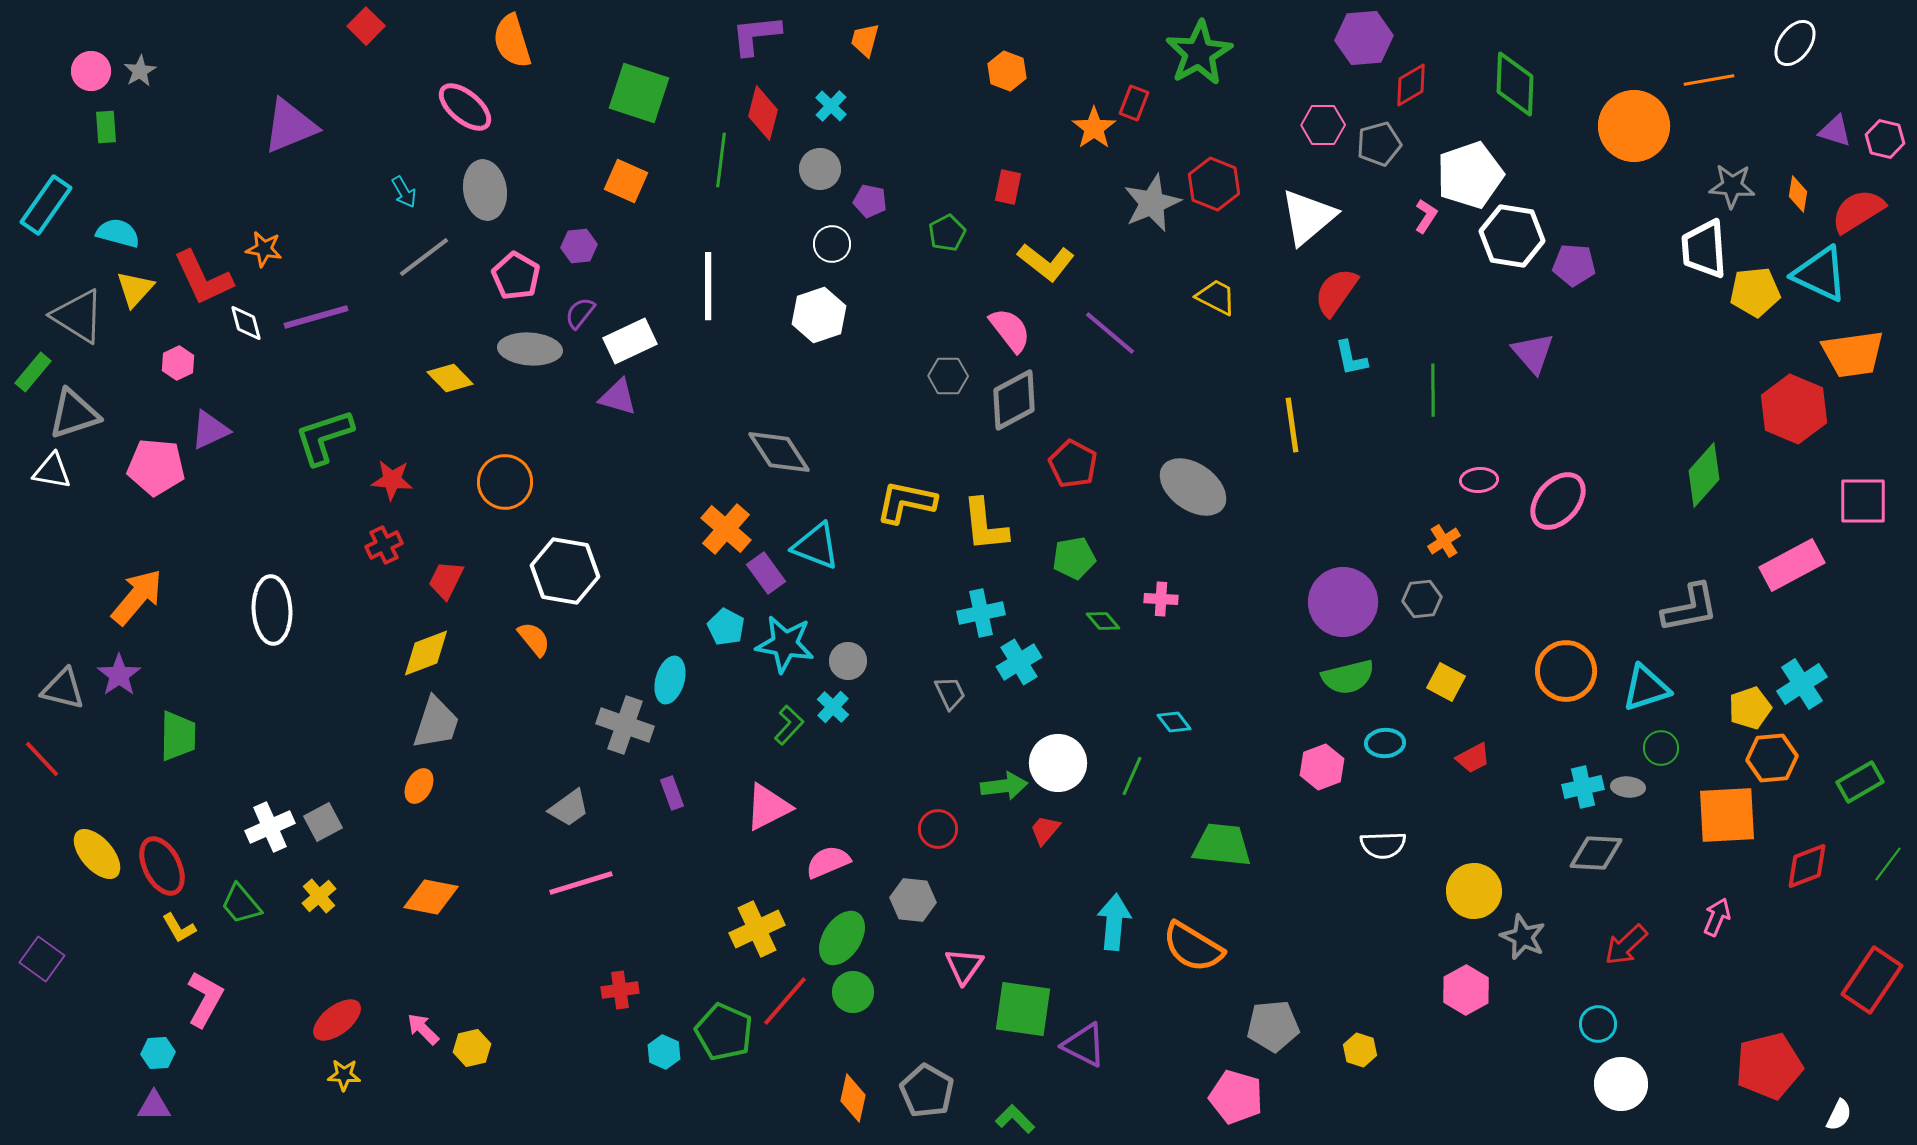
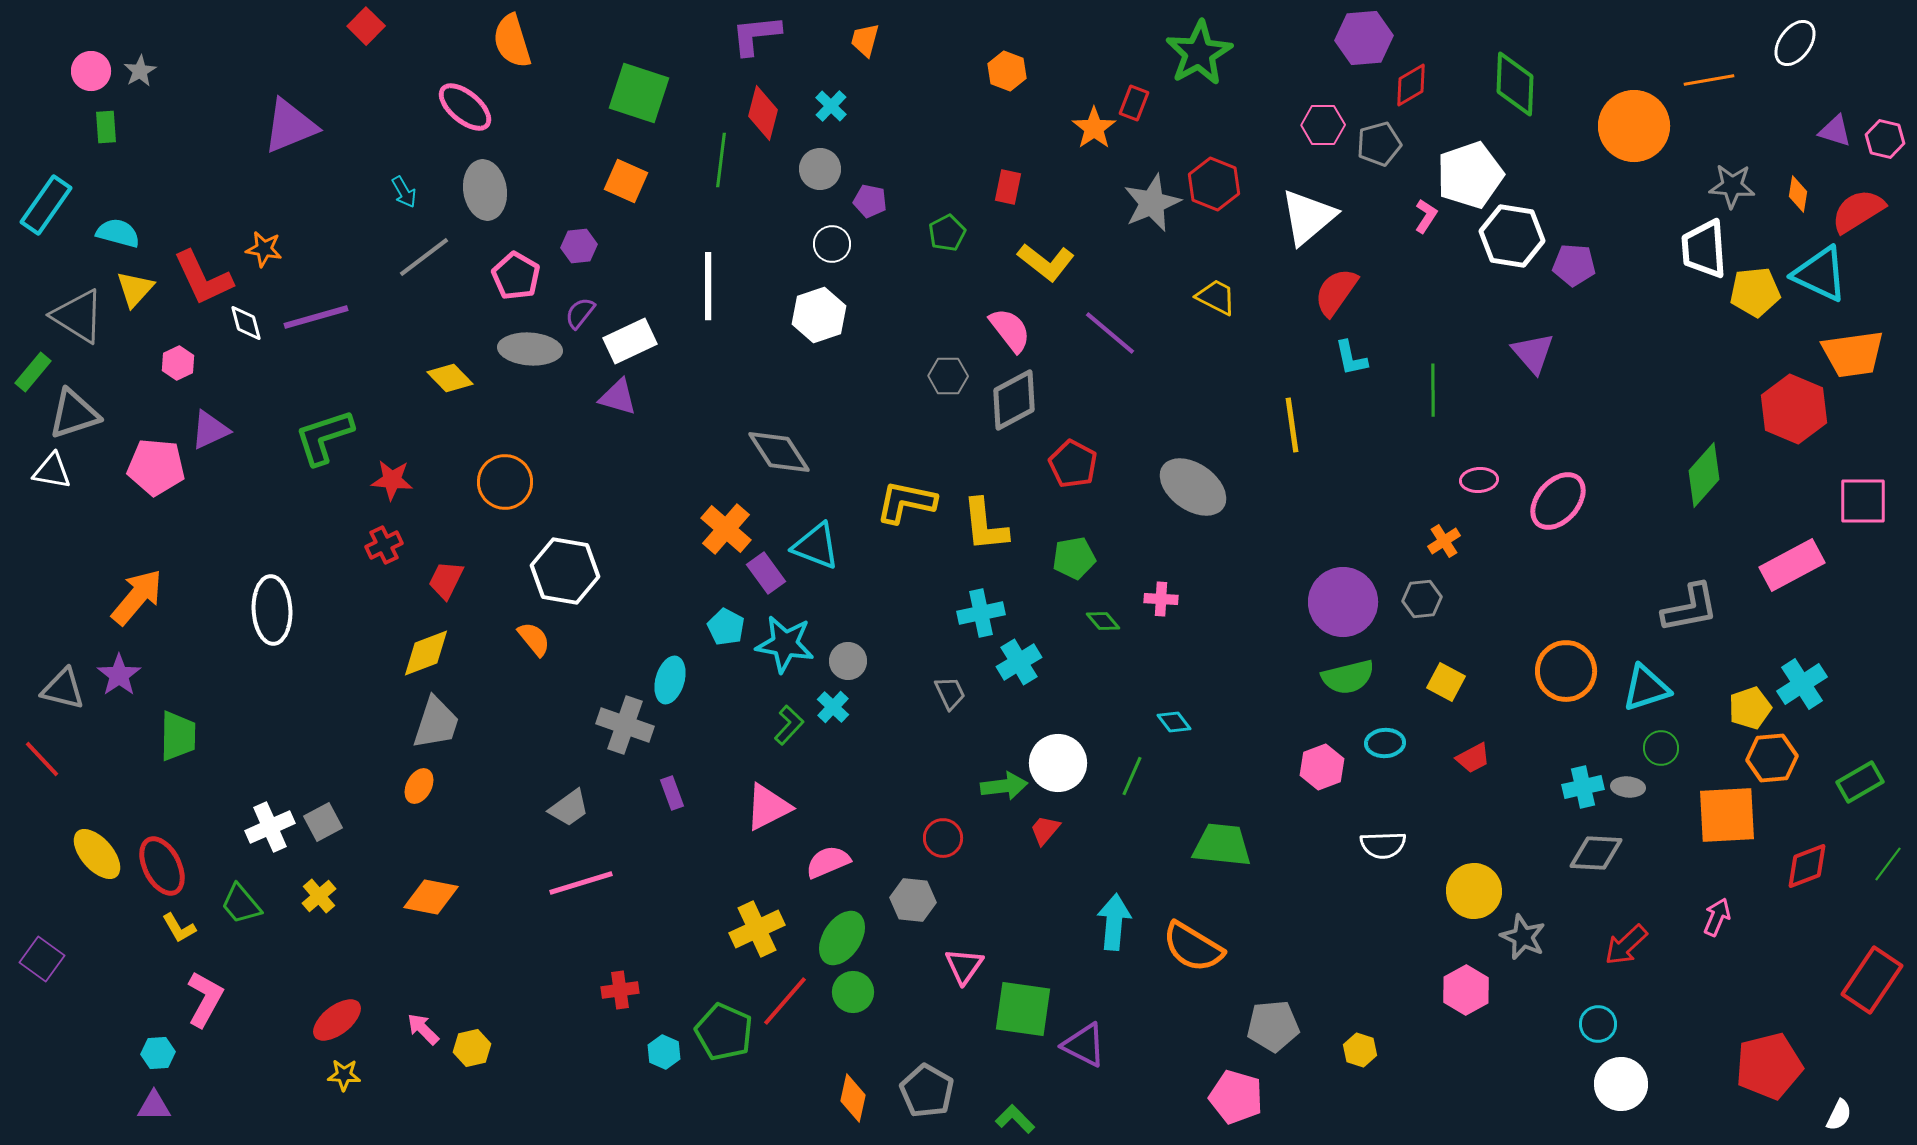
red circle at (938, 829): moved 5 px right, 9 px down
